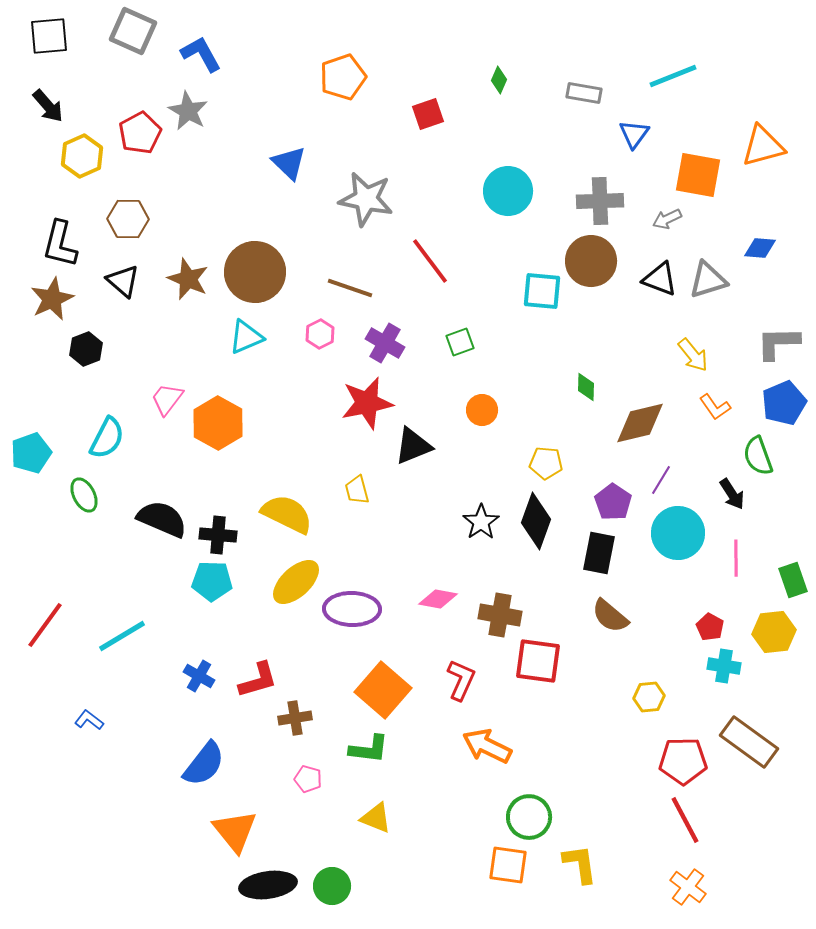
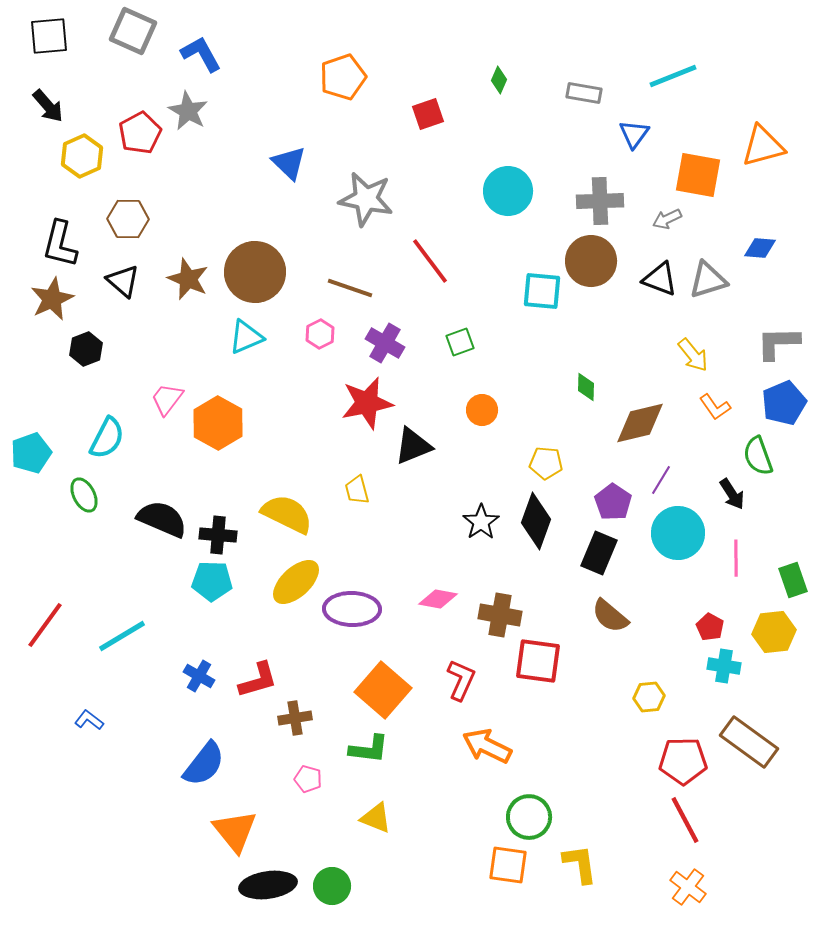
black rectangle at (599, 553): rotated 12 degrees clockwise
